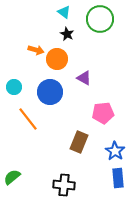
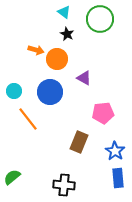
cyan circle: moved 4 px down
